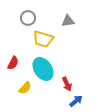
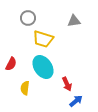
gray triangle: moved 6 px right
red semicircle: moved 2 px left, 1 px down
cyan ellipse: moved 2 px up
yellow semicircle: rotated 144 degrees clockwise
